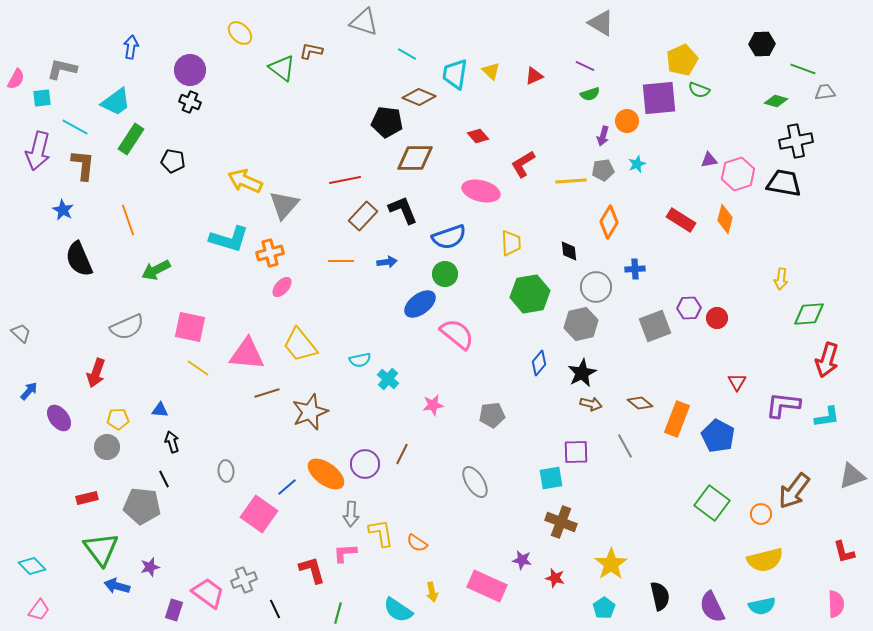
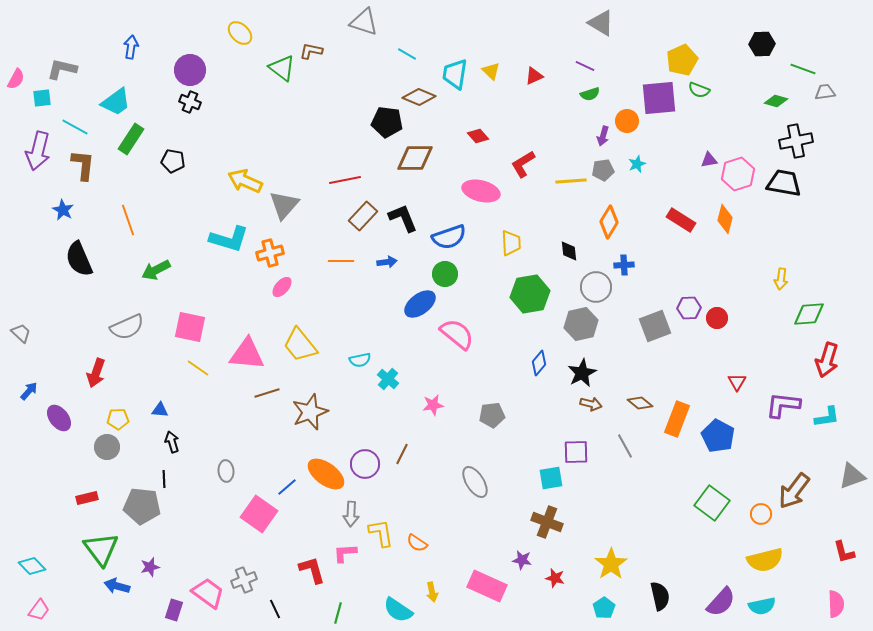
black L-shape at (403, 210): moved 8 px down
blue cross at (635, 269): moved 11 px left, 4 px up
black line at (164, 479): rotated 24 degrees clockwise
brown cross at (561, 522): moved 14 px left
purple semicircle at (712, 607): moved 9 px right, 5 px up; rotated 112 degrees counterclockwise
